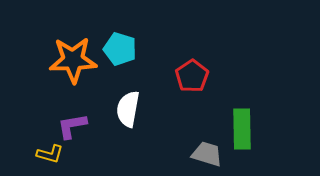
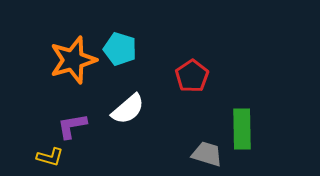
orange star: rotated 15 degrees counterclockwise
white semicircle: rotated 141 degrees counterclockwise
yellow L-shape: moved 3 px down
